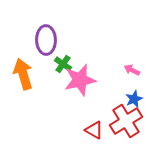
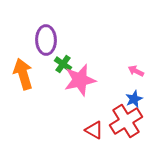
pink arrow: moved 4 px right, 1 px down
